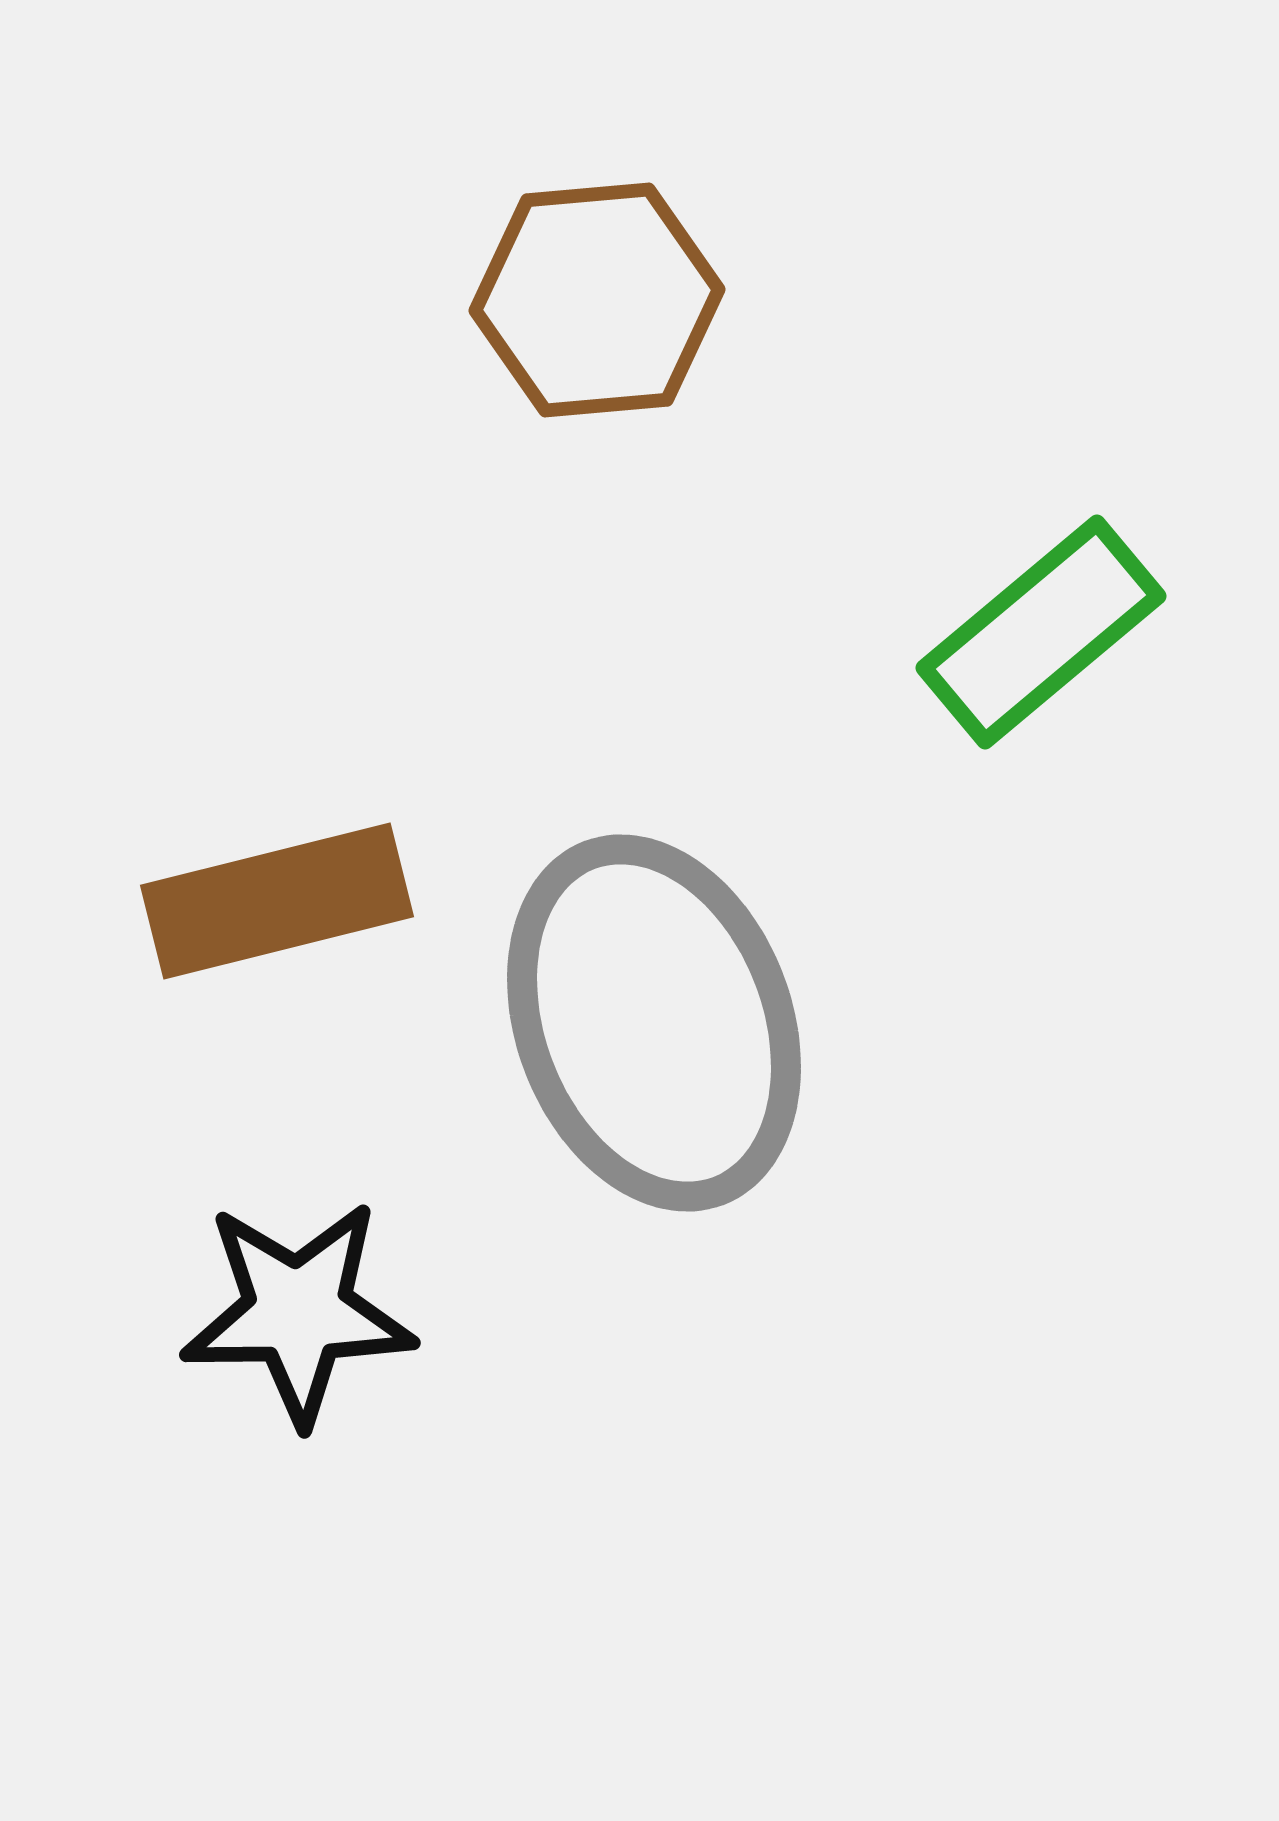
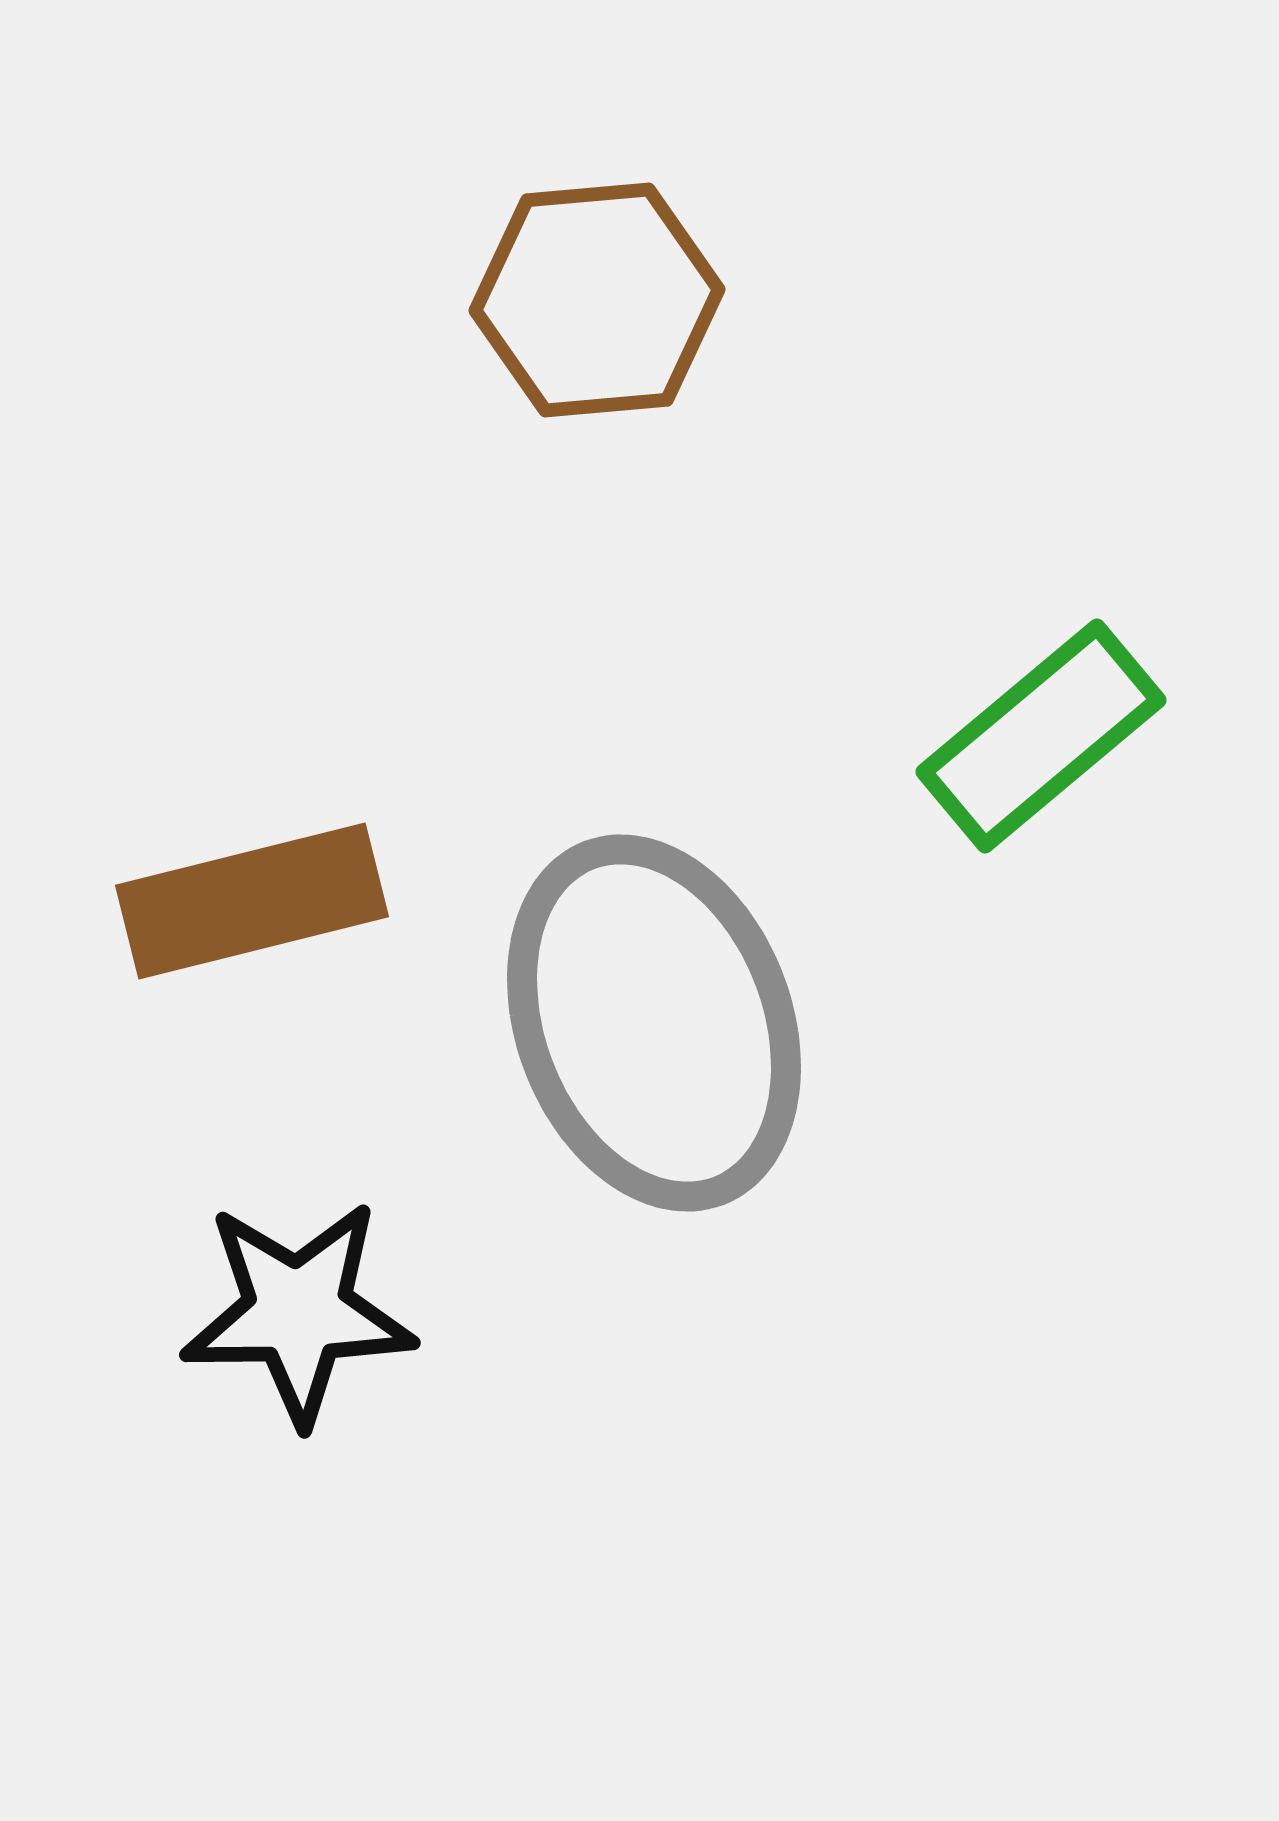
green rectangle: moved 104 px down
brown rectangle: moved 25 px left
